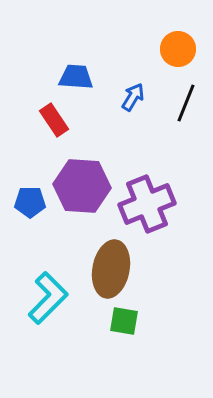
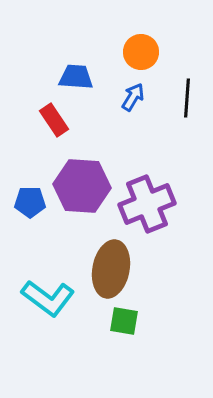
orange circle: moved 37 px left, 3 px down
black line: moved 1 px right, 5 px up; rotated 18 degrees counterclockwise
cyan L-shape: rotated 82 degrees clockwise
